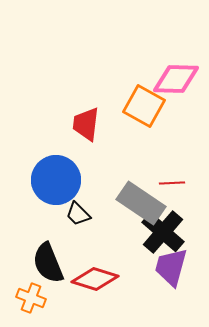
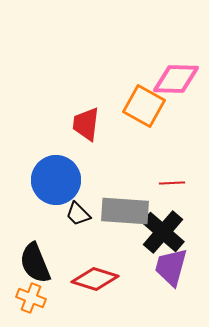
gray rectangle: moved 16 px left, 8 px down; rotated 30 degrees counterclockwise
black semicircle: moved 13 px left
